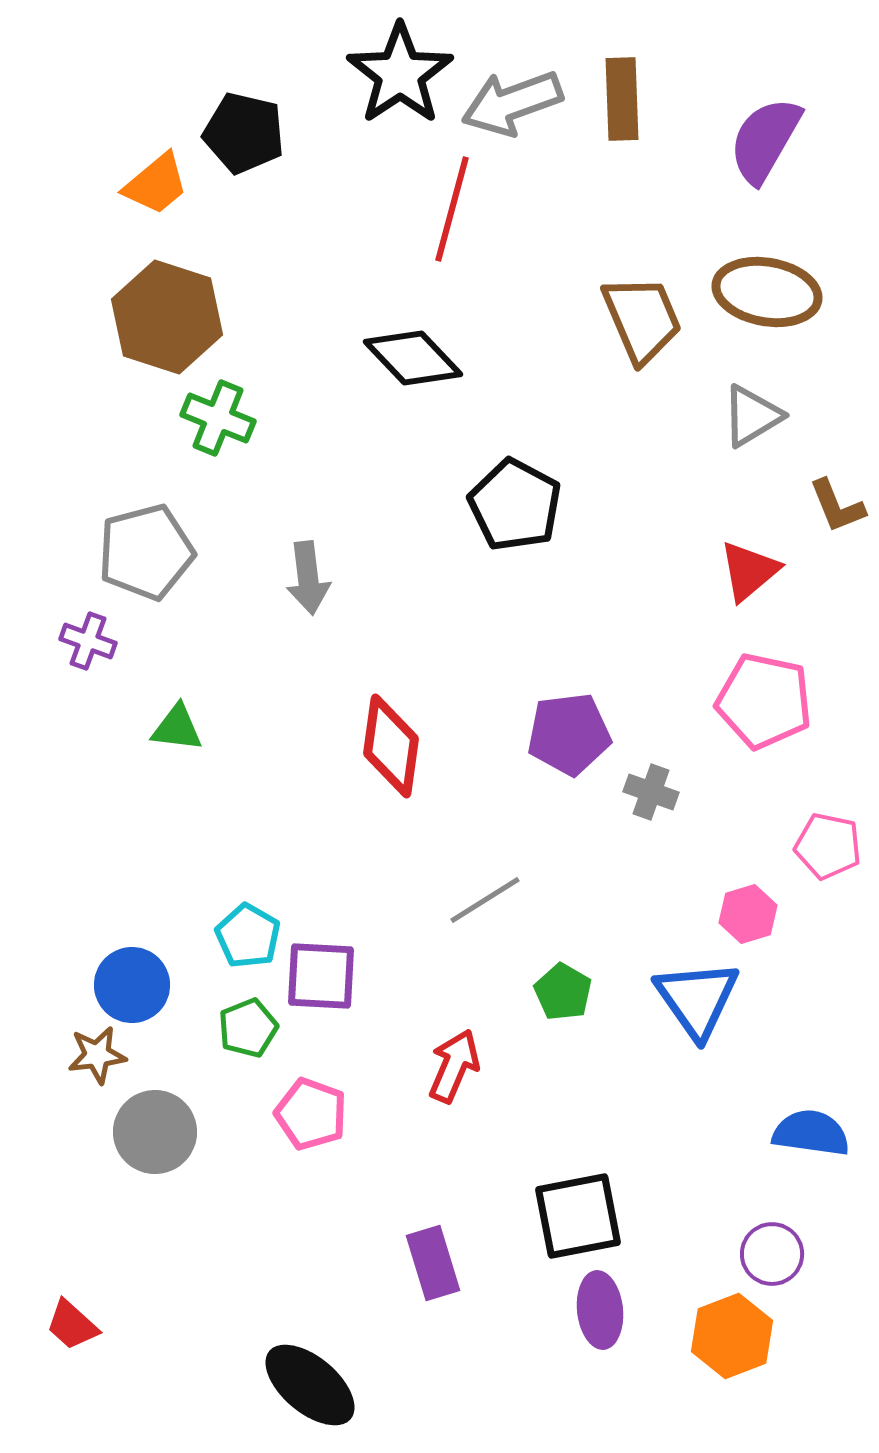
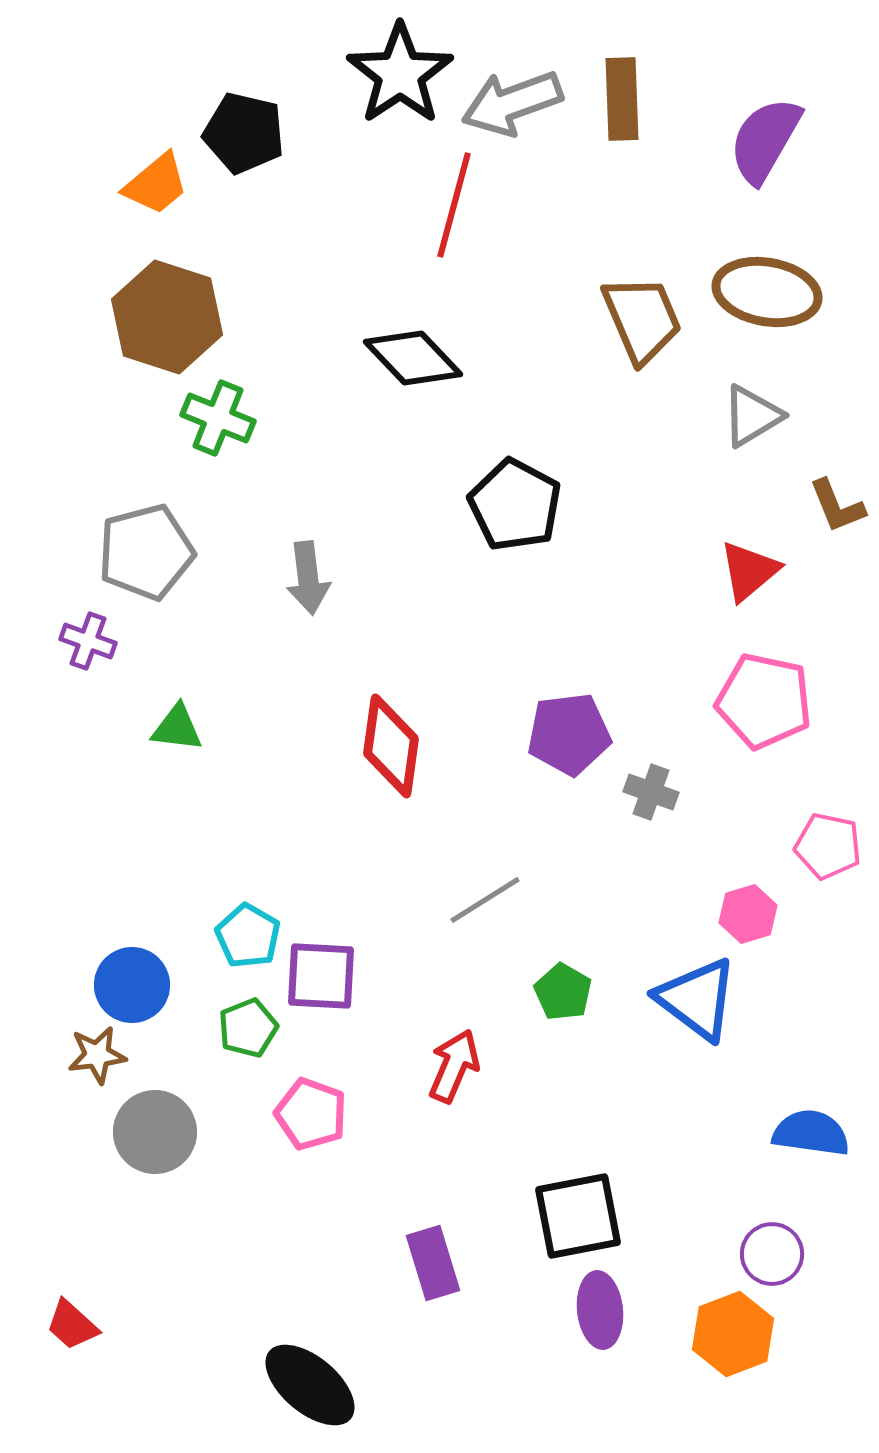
red line at (452, 209): moved 2 px right, 4 px up
blue triangle at (697, 999): rotated 18 degrees counterclockwise
orange hexagon at (732, 1336): moved 1 px right, 2 px up
